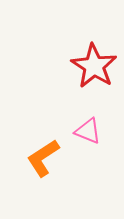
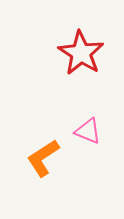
red star: moved 13 px left, 13 px up
